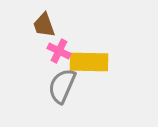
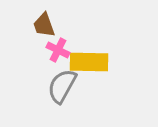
pink cross: moved 1 px left, 1 px up
gray semicircle: rotated 6 degrees clockwise
